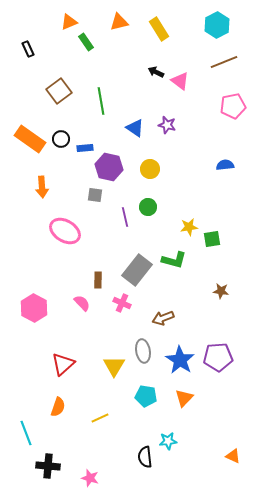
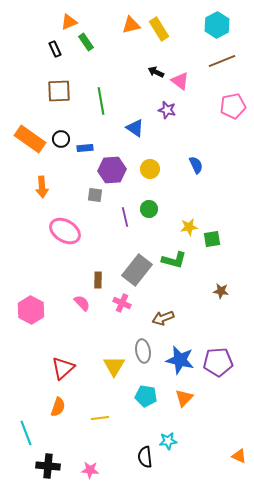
orange triangle at (119, 22): moved 12 px right, 3 px down
black rectangle at (28, 49): moved 27 px right
brown line at (224, 62): moved 2 px left, 1 px up
brown square at (59, 91): rotated 35 degrees clockwise
purple star at (167, 125): moved 15 px up
blue semicircle at (225, 165): moved 29 px left; rotated 72 degrees clockwise
purple hexagon at (109, 167): moved 3 px right, 3 px down; rotated 16 degrees counterclockwise
green circle at (148, 207): moved 1 px right, 2 px down
pink hexagon at (34, 308): moved 3 px left, 2 px down
purple pentagon at (218, 357): moved 5 px down
blue star at (180, 360): rotated 20 degrees counterclockwise
red triangle at (63, 364): moved 4 px down
yellow line at (100, 418): rotated 18 degrees clockwise
orange triangle at (233, 456): moved 6 px right
pink star at (90, 478): moved 8 px up; rotated 12 degrees counterclockwise
